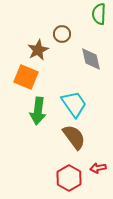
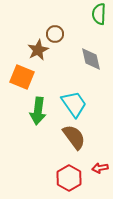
brown circle: moved 7 px left
orange square: moved 4 px left
red arrow: moved 2 px right
